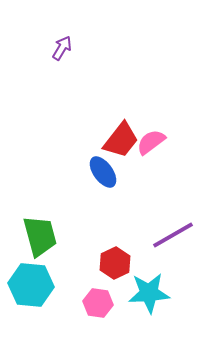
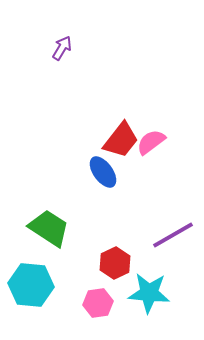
green trapezoid: moved 9 px right, 8 px up; rotated 42 degrees counterclockwise
cyan star: rotated 9 degrees clockwise
pink hexagon: rotated 16 degrees counterclockwise
